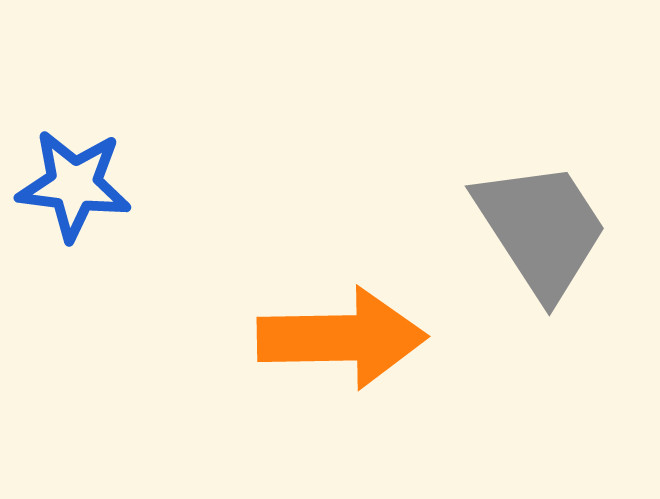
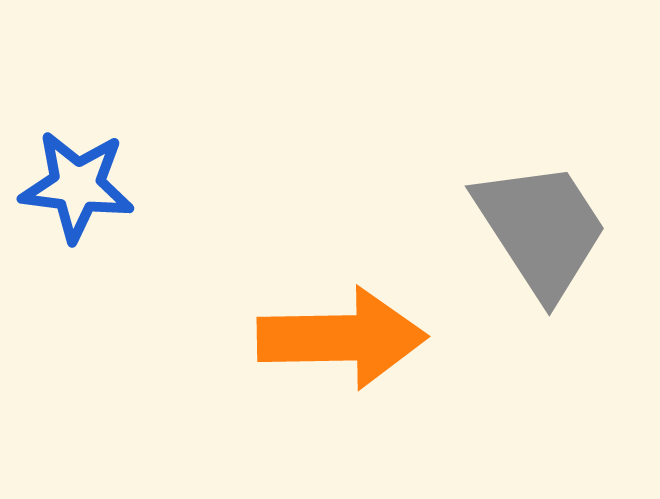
blue star: moved 3 px right, 1 px down
